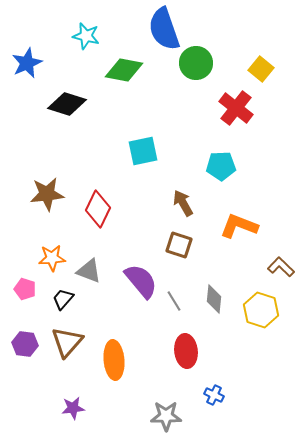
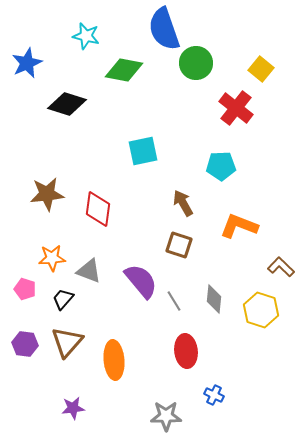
red diamond: rotated 18 degrees counterclockwise
